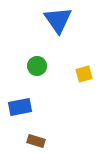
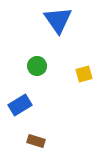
blue rectangle: moved 2 px up; rotated 20 degrees counterclockwise
